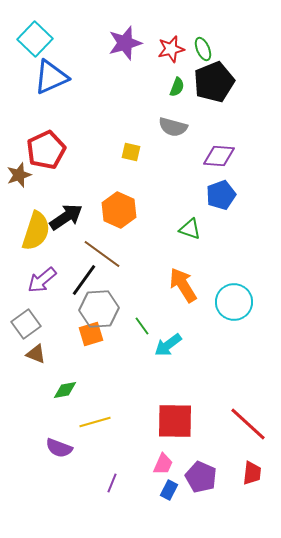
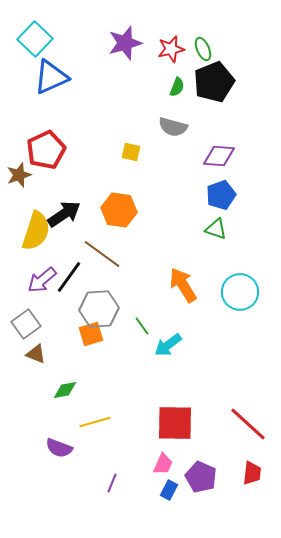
orange hexagon: rotated 16 degrees counterclockwise
black arrow: moved 2 px left, 3 px up
green triangle: moved 26 px right
black line: moved 15 px left, 3 px up
cyan circle: moved 6 px right, 10 px up
red square: moved 2 px down
